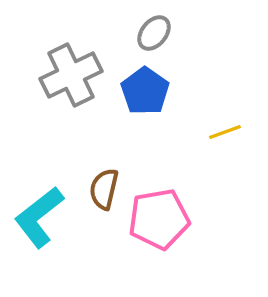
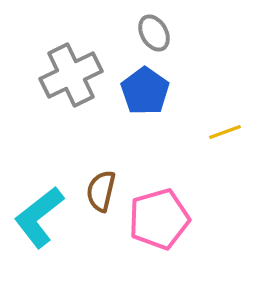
gray ellipse: rotated 69 degrees counterclockwise
brown semicircle: moved 3 px left, 2 px down
pink pentagon: rotated 6 degrees counterclockwise
